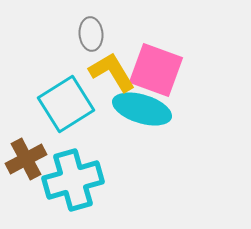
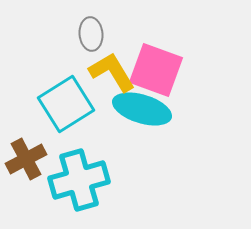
cyan cross: moved 6 px right
